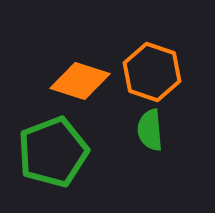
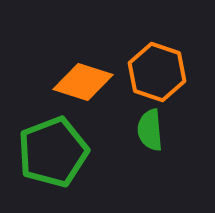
orange hexagon: moved 5 px right
orange diamond: moved 3 px right, 1 px down
